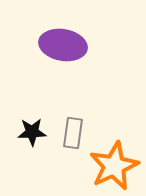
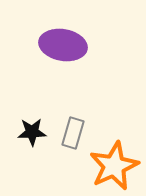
gray rectangle: rotated 8 degrees clockwise
